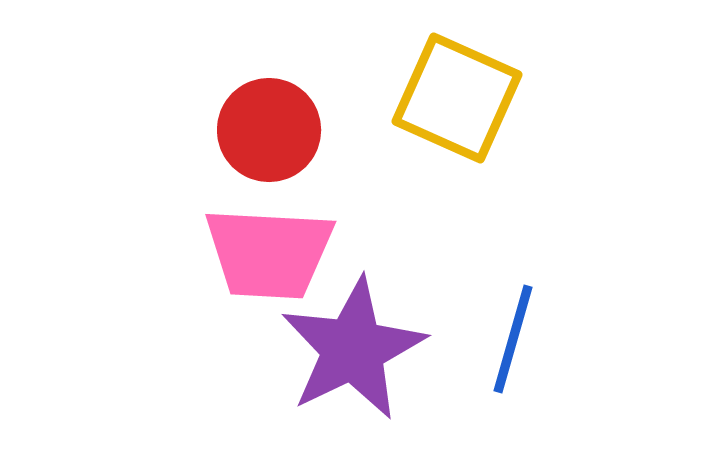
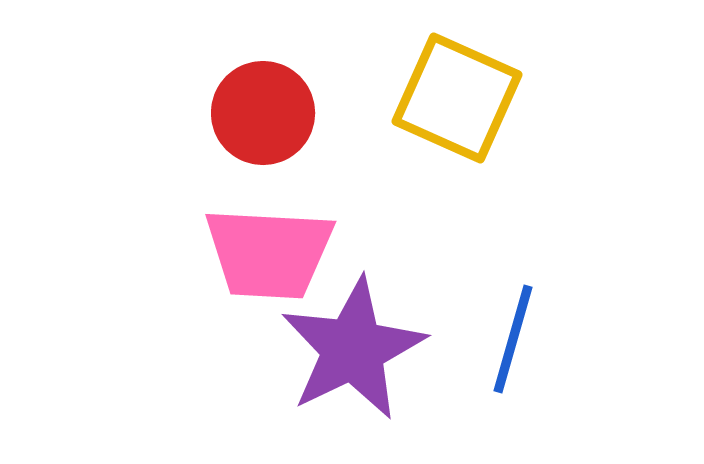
red circle: moved 6 px left, 17 px up
